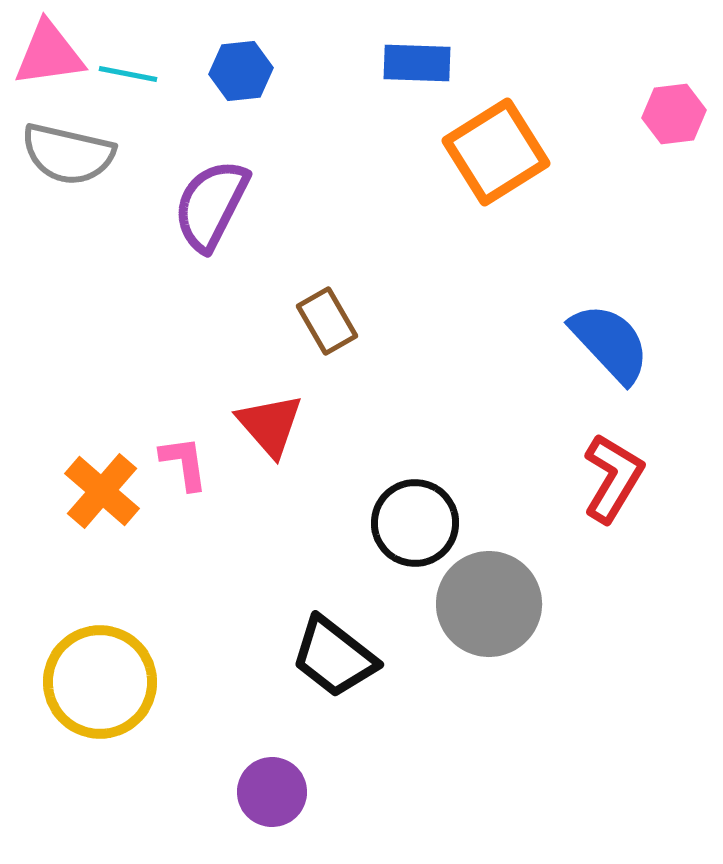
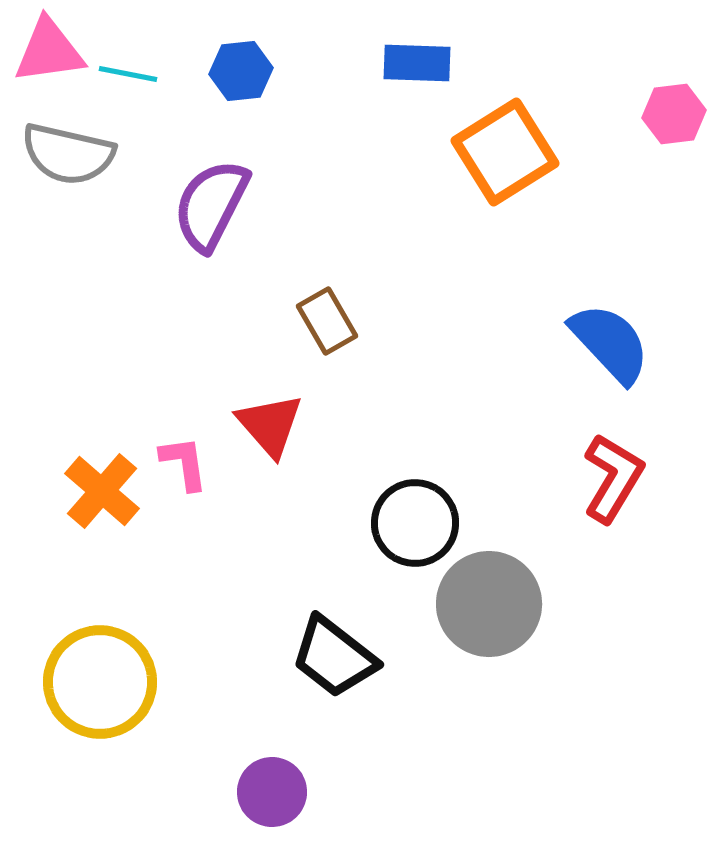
pink triangle: moved 3 px up
orange square: moved 9 px right
